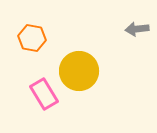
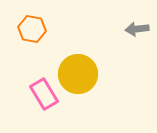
orange hexagon: moved 9 px up
yellow circle: moved 1 px left, 3 px down
